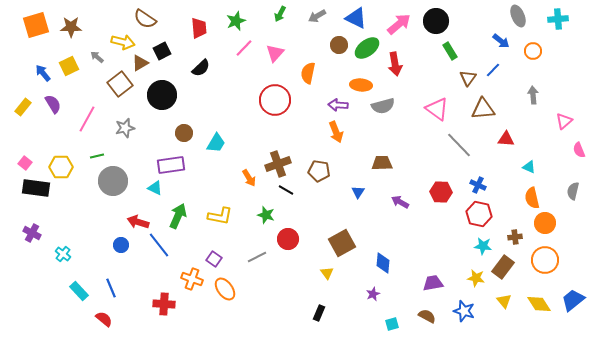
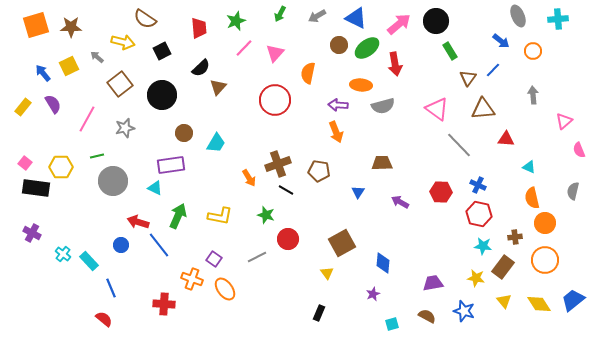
brown triangle at (140, 63): moved 78 px right, 24 px down; rotated 18 degrees counterclockwise
cyan rectangle at (79, 291): moved 10 px right, 30 px up
